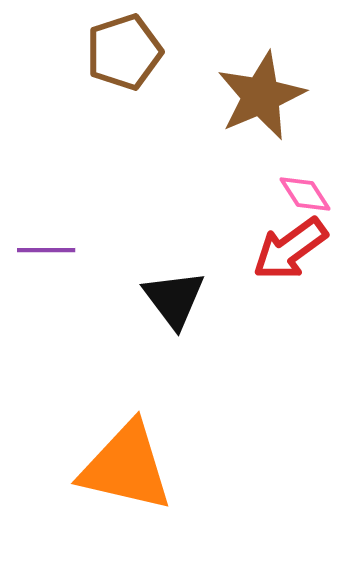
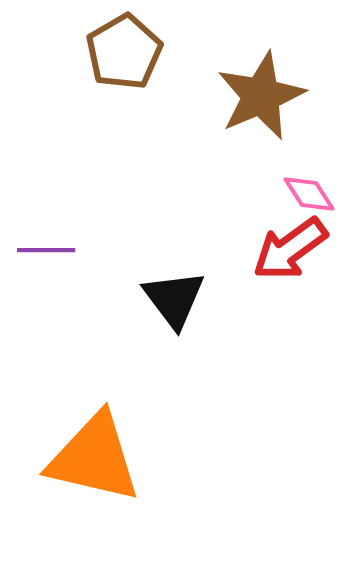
brown pentagon: rotated 12 degrees counterclockwise
pink diamond: moved 4 px right
orange triangle: moved 32 px left, 9 px up
